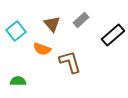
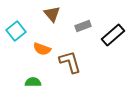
gray rectangle: moved 2 px right, 6 px down; rotated 21 degrees clockwise
brown triangle: moved 10 px up
green semicircle: moved 15 px right, 1 px down
